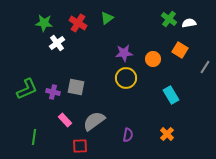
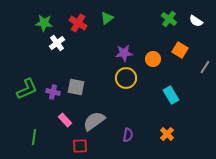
white semicircle: moved 7 px right, 2 px up; rotated 136 degrees counterclockwise
